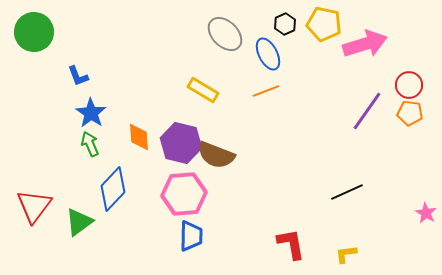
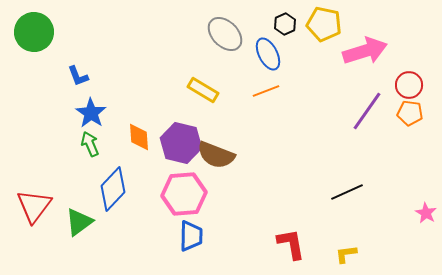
pink arrow: moved 7 px down
